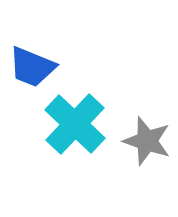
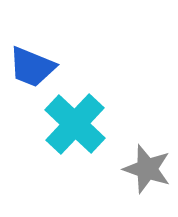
gray star: moved 28 px down
